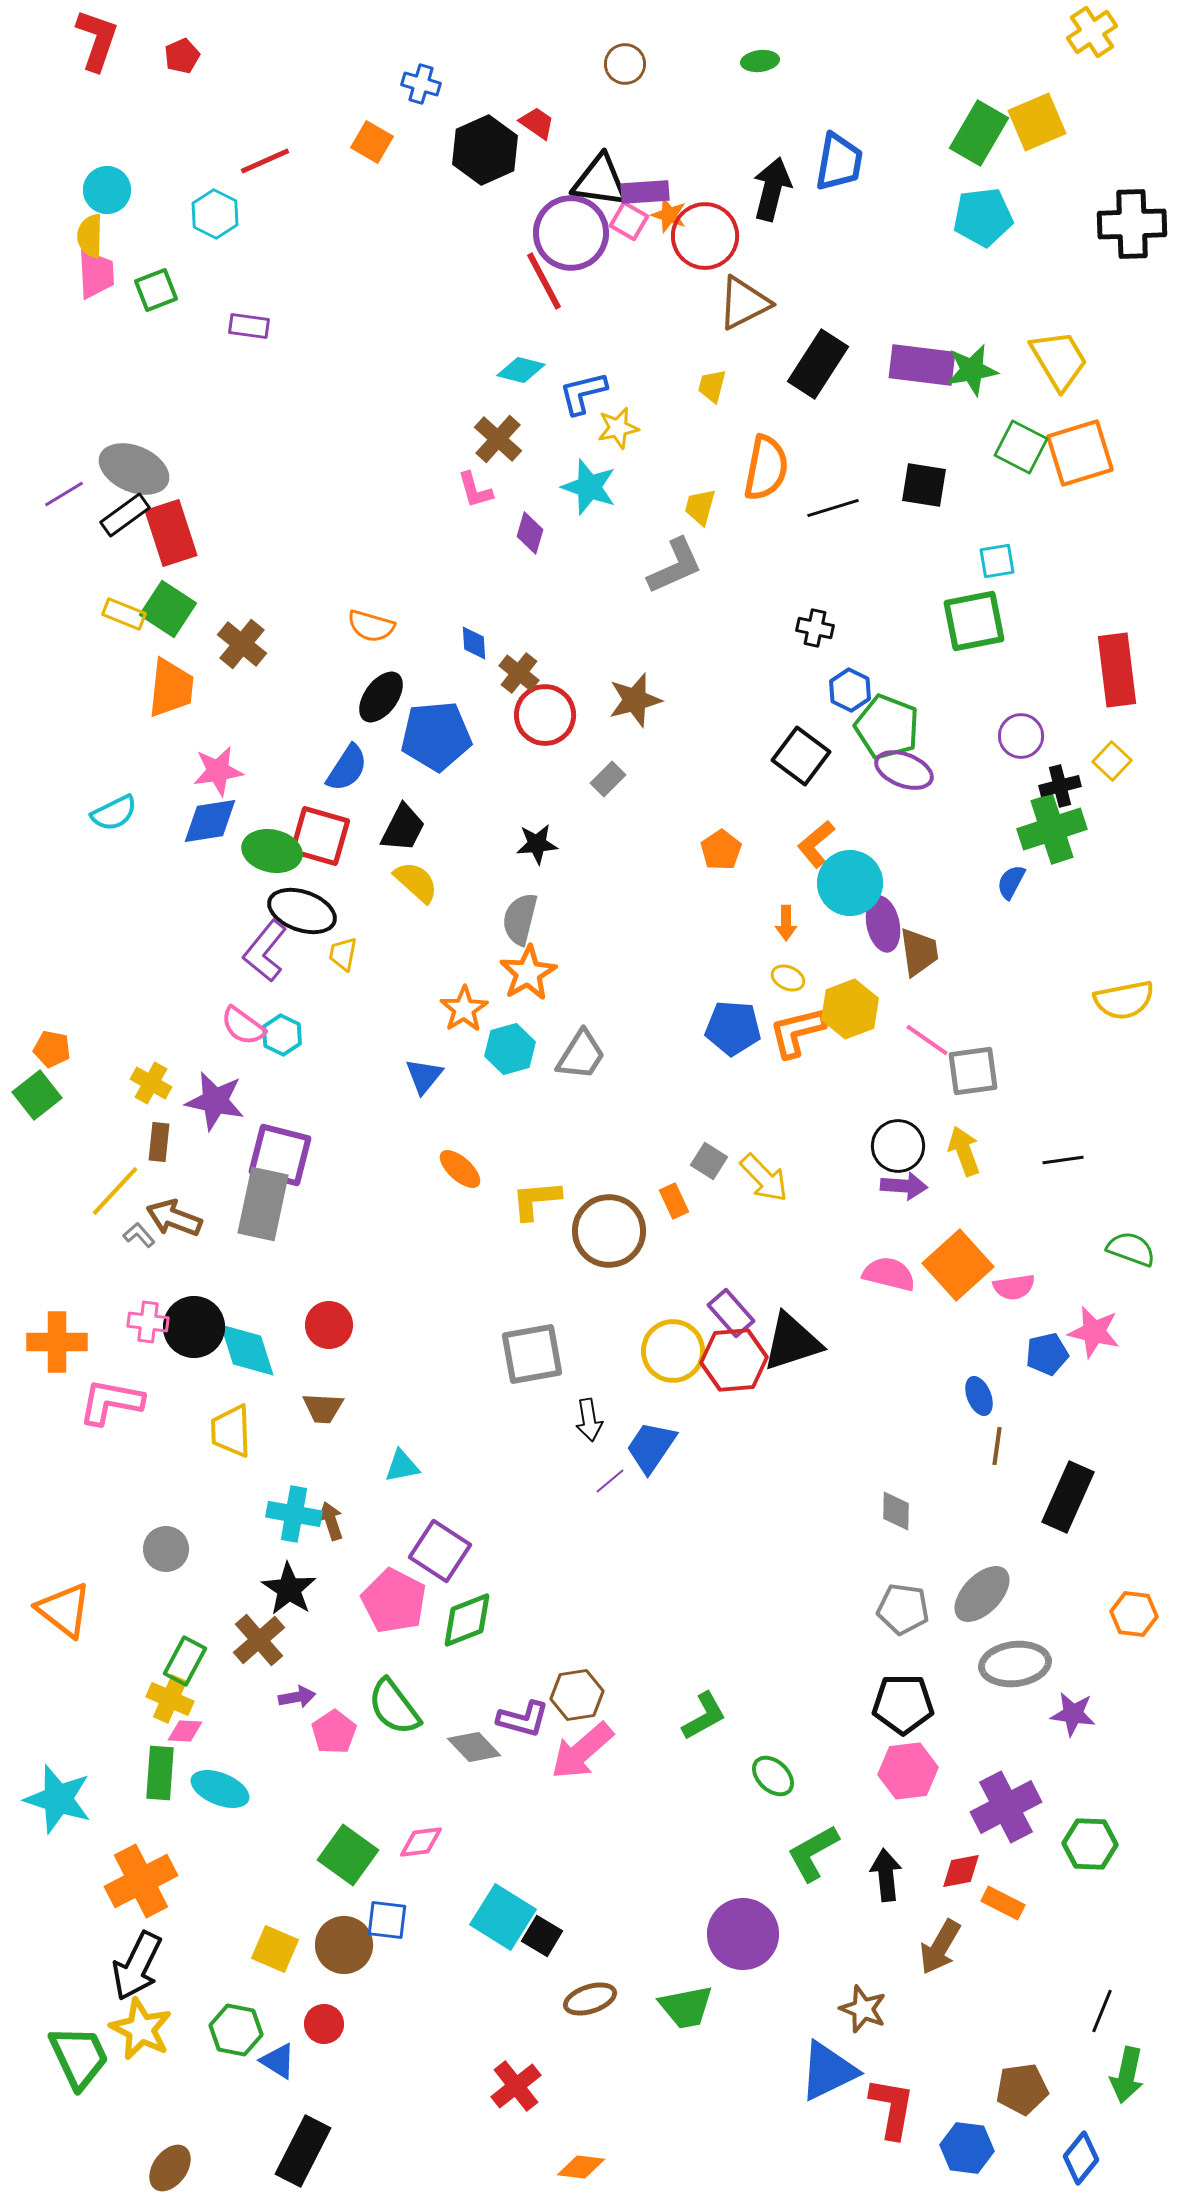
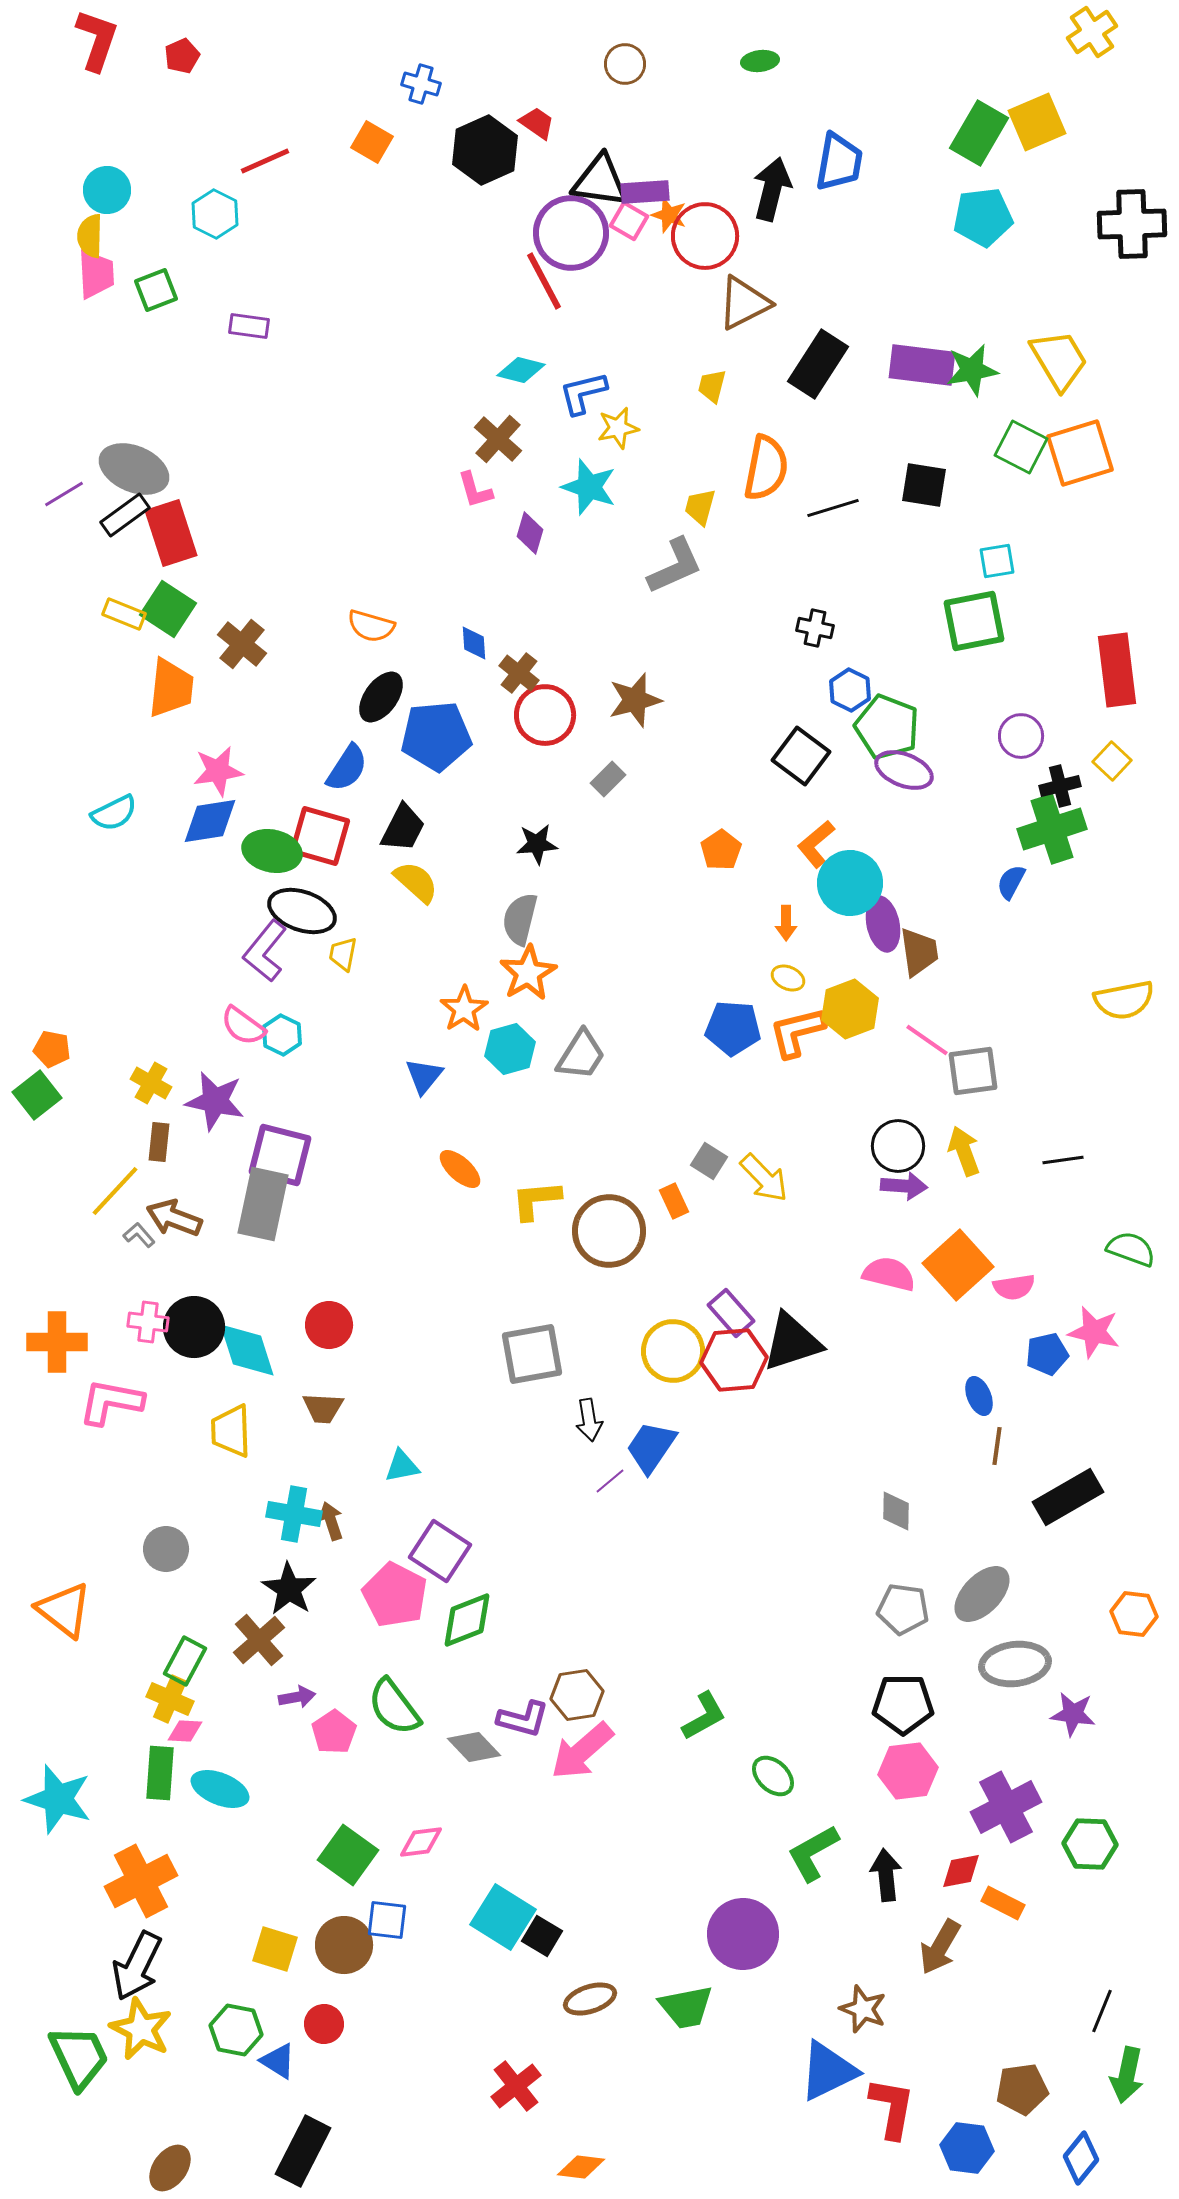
black rectangle at (1068, 1497): rotated 36 degrees clockwise
pink pentagon at (394, 1601): moved 1 px right, 6 px up
yellow square at (275, 1949): rotated 6 degrees counterclockwise
